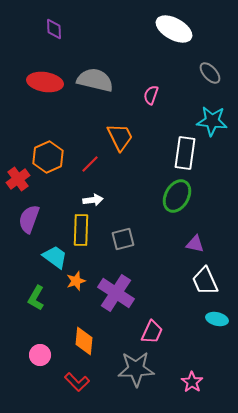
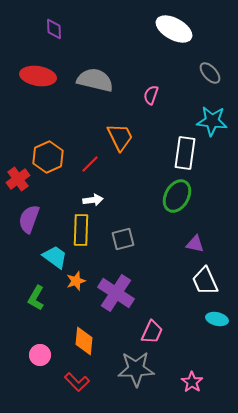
red ellipse: moved 7 px left, 6 px up
